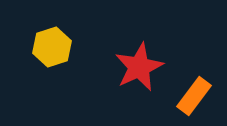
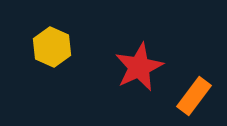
yellow hexagon: rotated 18 degrees counterclockwise
